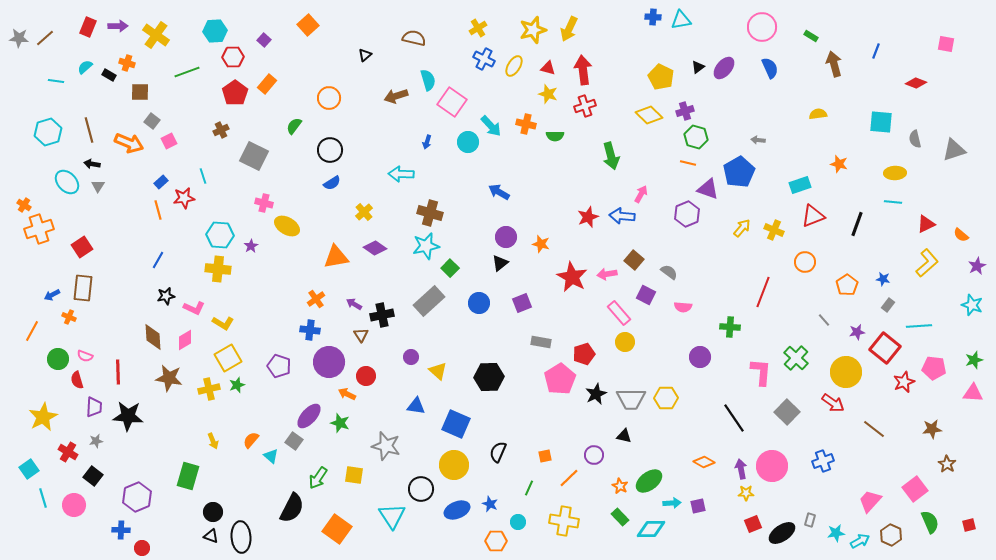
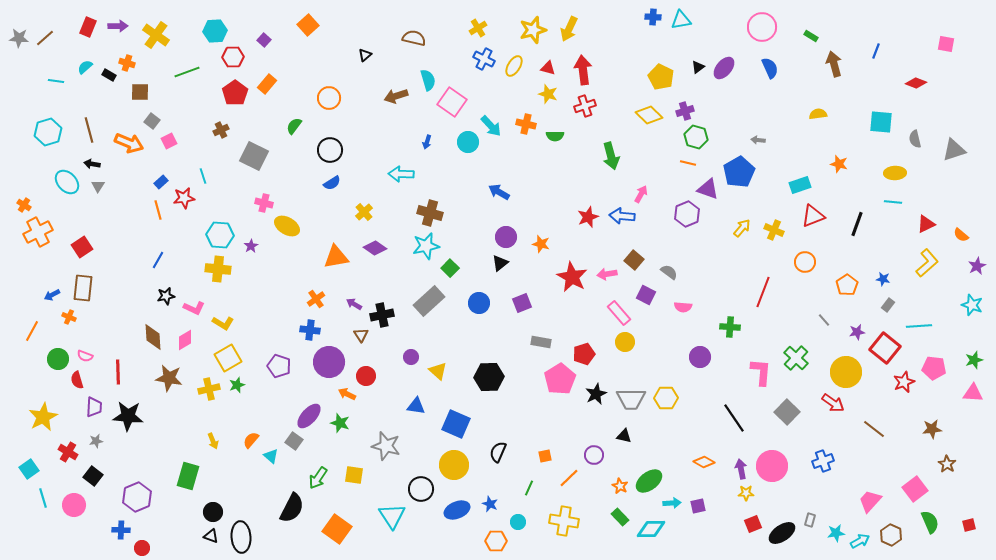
orange cross at (39, 229): moved 1 px left, 3 px down; rotated 8 degrees counterclockwise
